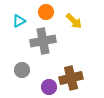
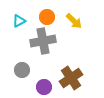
orange circle: moved 1 px right, 5 px down
brown cross: rotated 20 degrees counterclockwise
purple circle: moved 5 px left
